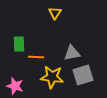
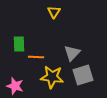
yellow triangle: moved 1 px left, 1 px up
gray triangle: rotated 36 degrees counterclockwise
